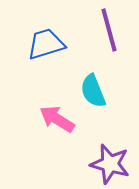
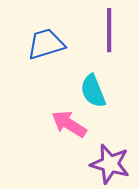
purple line: rotated 15 degrees clockwise
pink arrow: moved 12 px right, 5 px down
